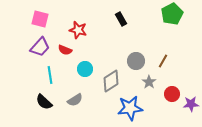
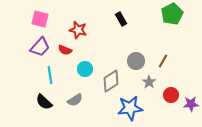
red circle: moved 1 px left, 1 px down
